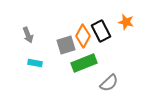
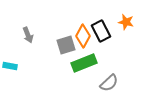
cyan rectangle: moved 25 px left, 3 px down
